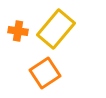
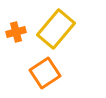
orange cross: moved 2 px left, 1 px down; rotated 24 degrees counterclockwise
